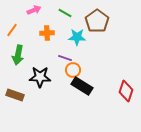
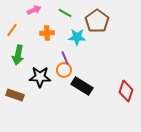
purple line: rotated 48 degrees clockwise
orange circle: moved 9 px left
